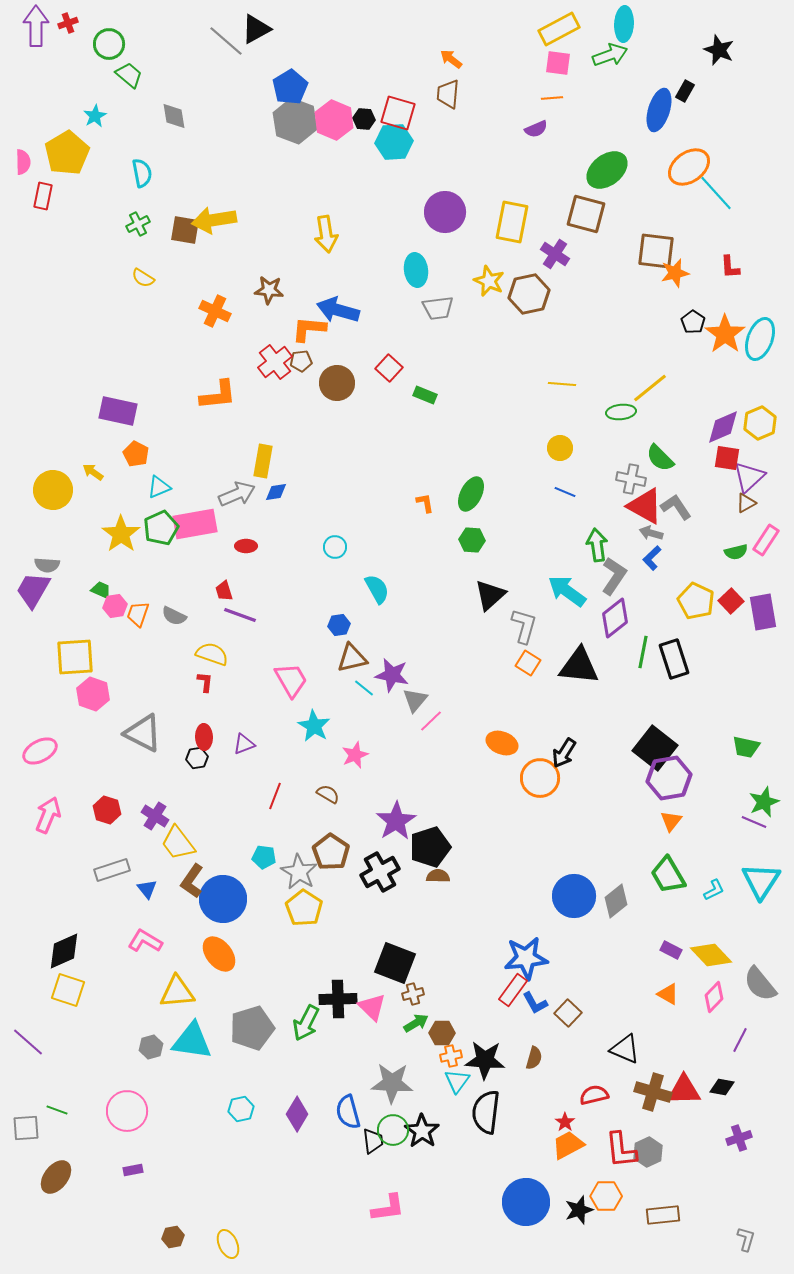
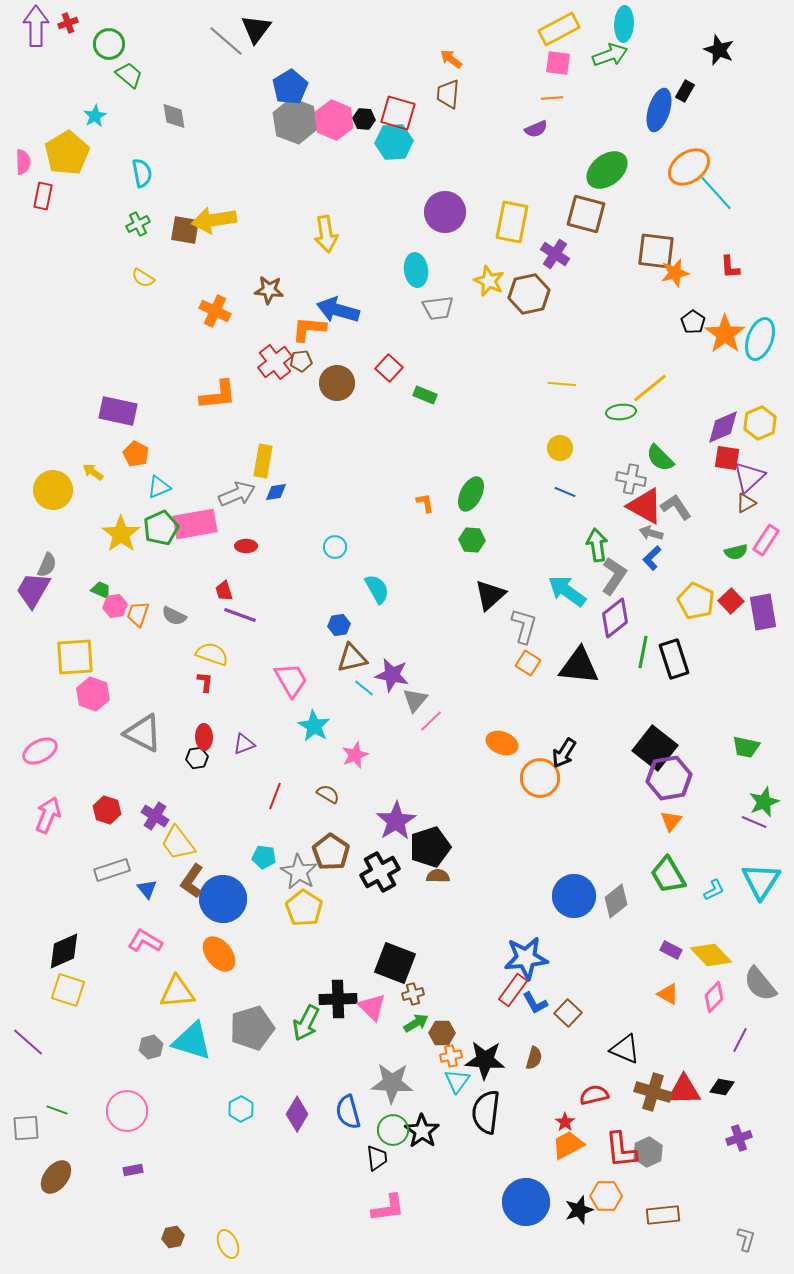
black triangle at (256, 29): rotated 24 degrees counterclockwise
gray semicircle at (47, 565): rotated 70 degrees counterclockwise
cyan triangle at (192, 1041): rotated 9 degrees clockwise
cyan hexagon at (241, 1109): rotated 15 degrees counterclockwise
black trapezoid at (373, 1141): moved 4 px right, 17 px down
